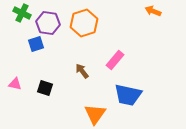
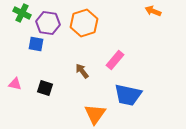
blue square: rotated 28 degrees clockwise
